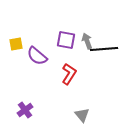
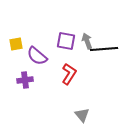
purple square: moved 1 px down
purple cross: moved 30 px up; rotated 28 degrees clockwise
